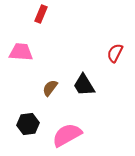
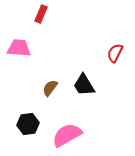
pink trapezoid: moved 2 px left, 4 px up
